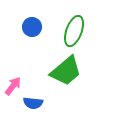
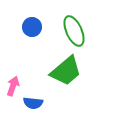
green ellipse: rotated 44 degrees counterclockwise
pink arrow: rotated 18 degrees counterclockwise
